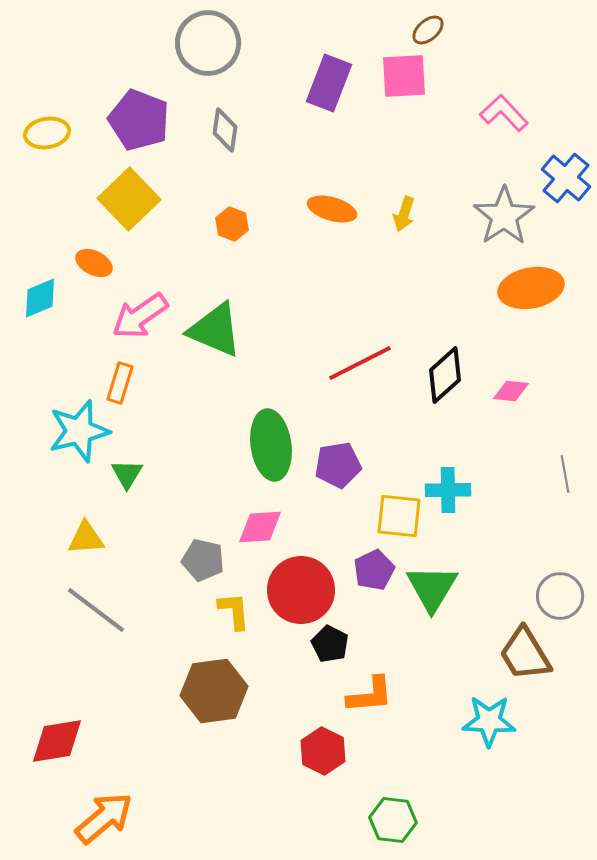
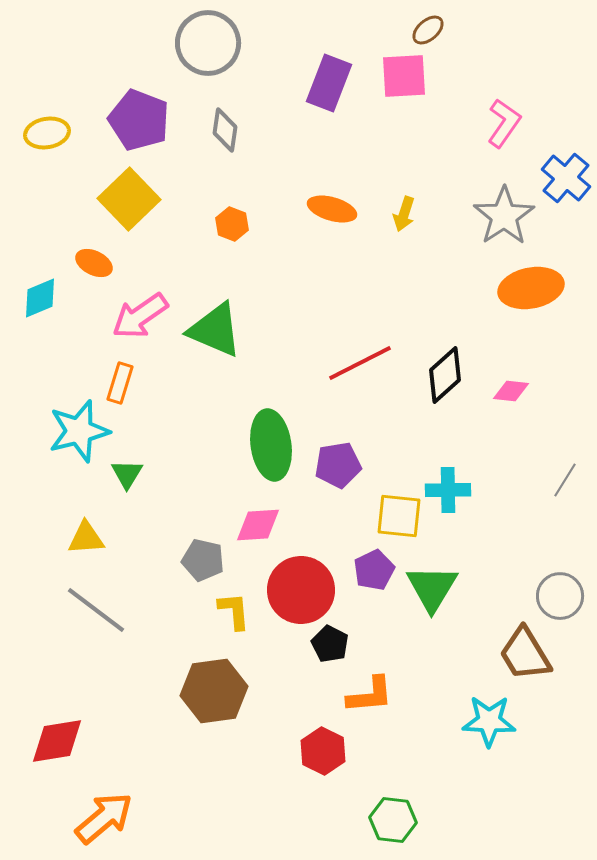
pink L-shape at (504, 113): moved 10 px down; rotated 78 degrees clockwise
gray line at (565, 474): moved 6 px down; rotated 42 degrees clockwise
pink diamond at (260, 527): moved 2 px left, 2 px up
